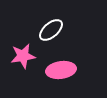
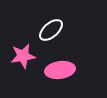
pink ellipse: moved 1 px left
